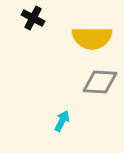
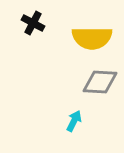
black cross: moved 5 px down
cyan arrow: moved 12 px right
